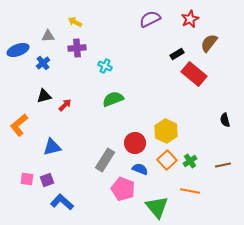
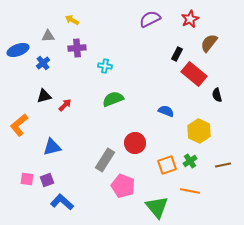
yellow arrow: moved 3 px left, 2 px up
black rectangle: rotated 32 degrees counterclockwise
cyan cross: rotated 16 degrees counterclockwise
black semicircle: moved 8 px left, 25 px up
yellow hexagon: moved 33 px right
orange square: moved 5 px down; rotated 24 degrees clockwise
blue semicircle: moved 26 px right, 58 px up
pink pentagon: moved 3 px up
